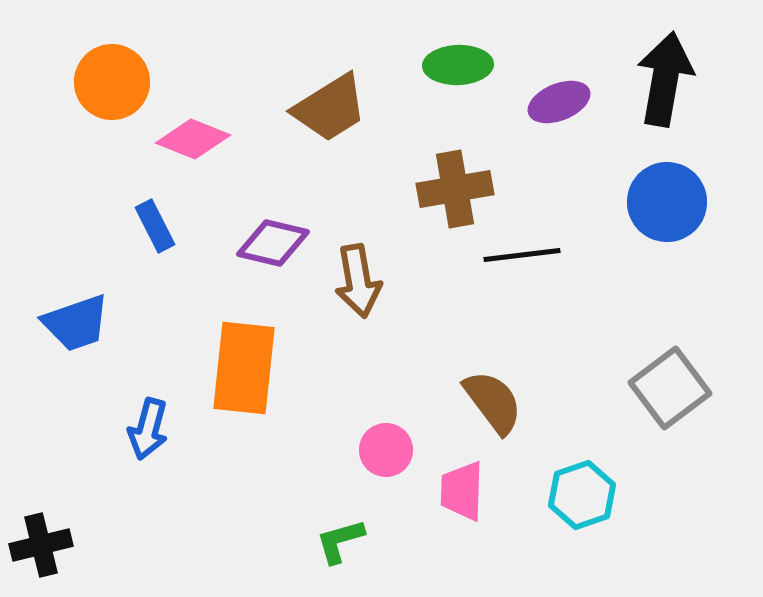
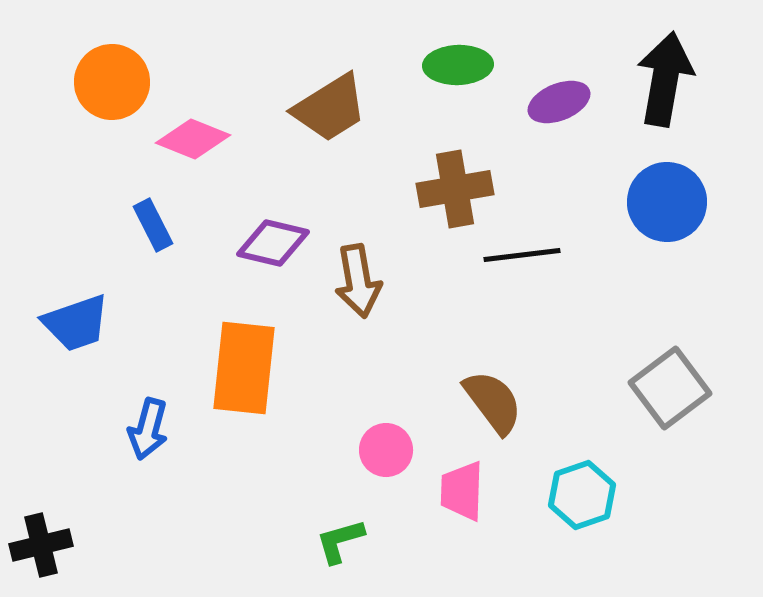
blue rectangle: moved 2 px left, 1 px up
